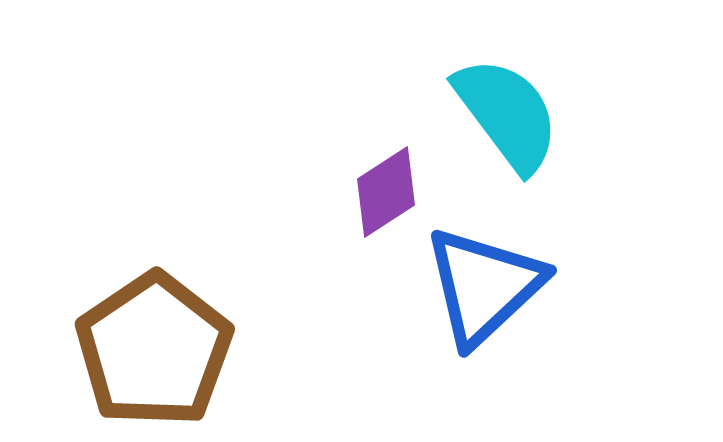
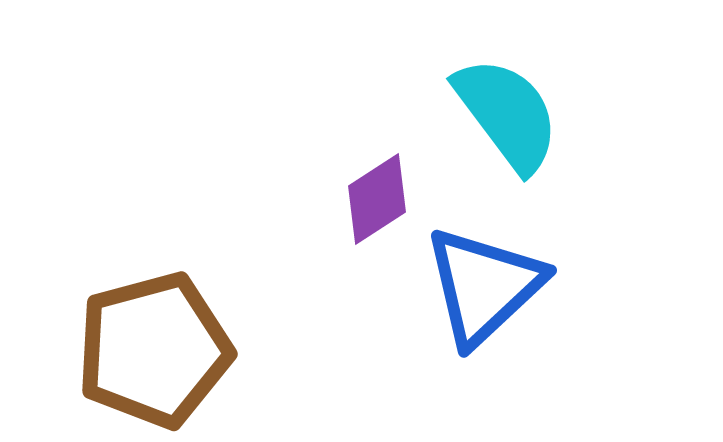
purple diamond: moved 9 px left, 7 px down
brown pentagon: rotated 19 degrees clockwise
